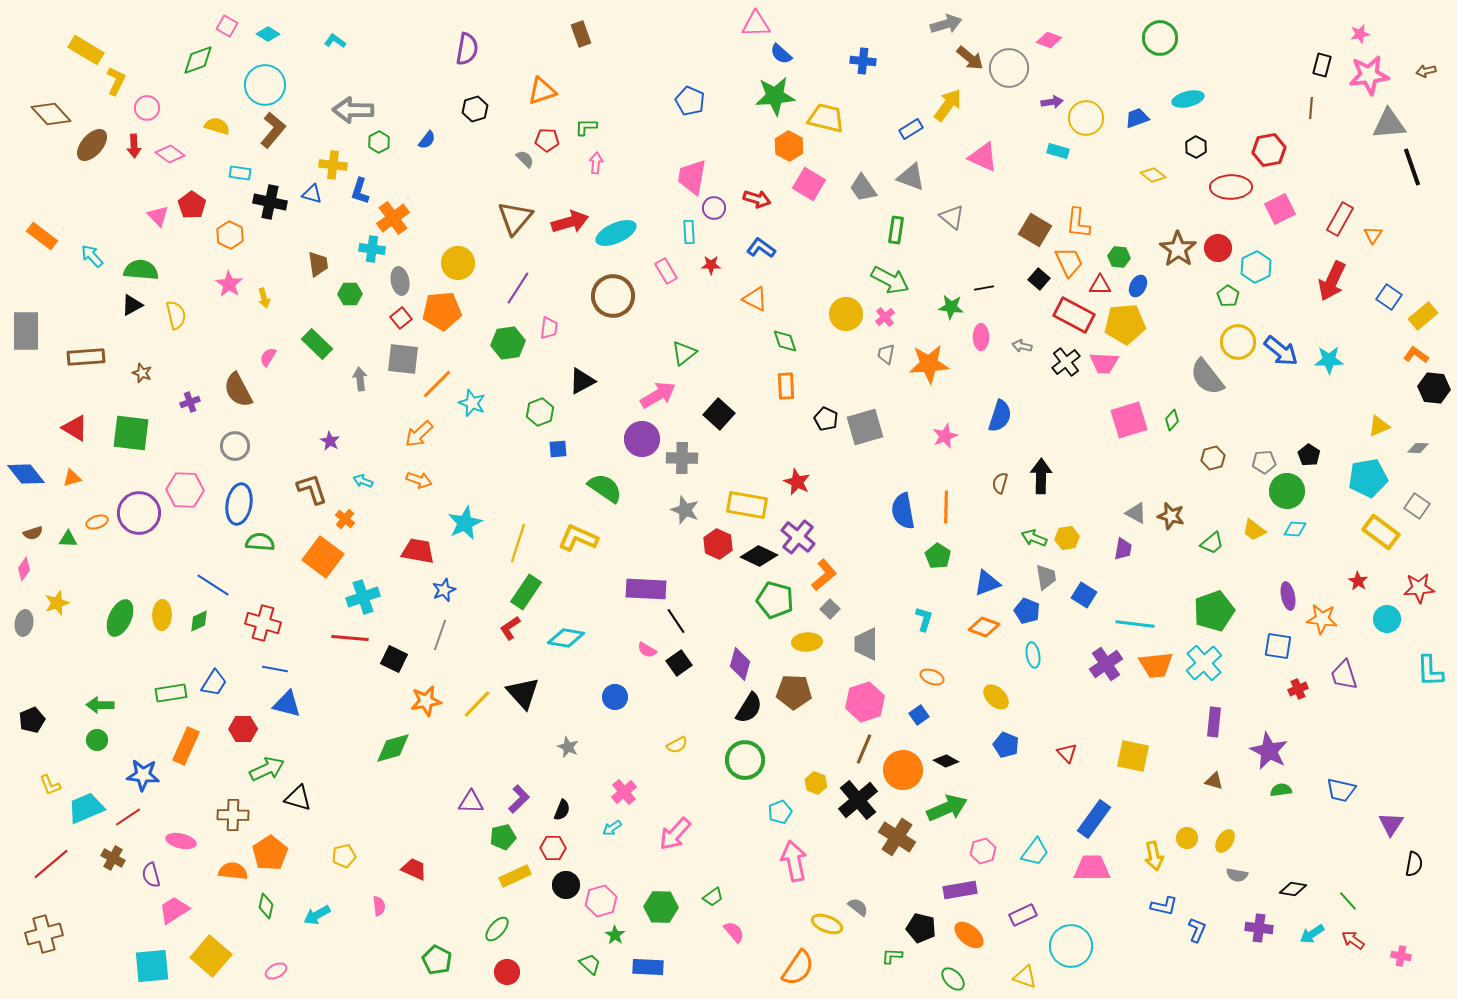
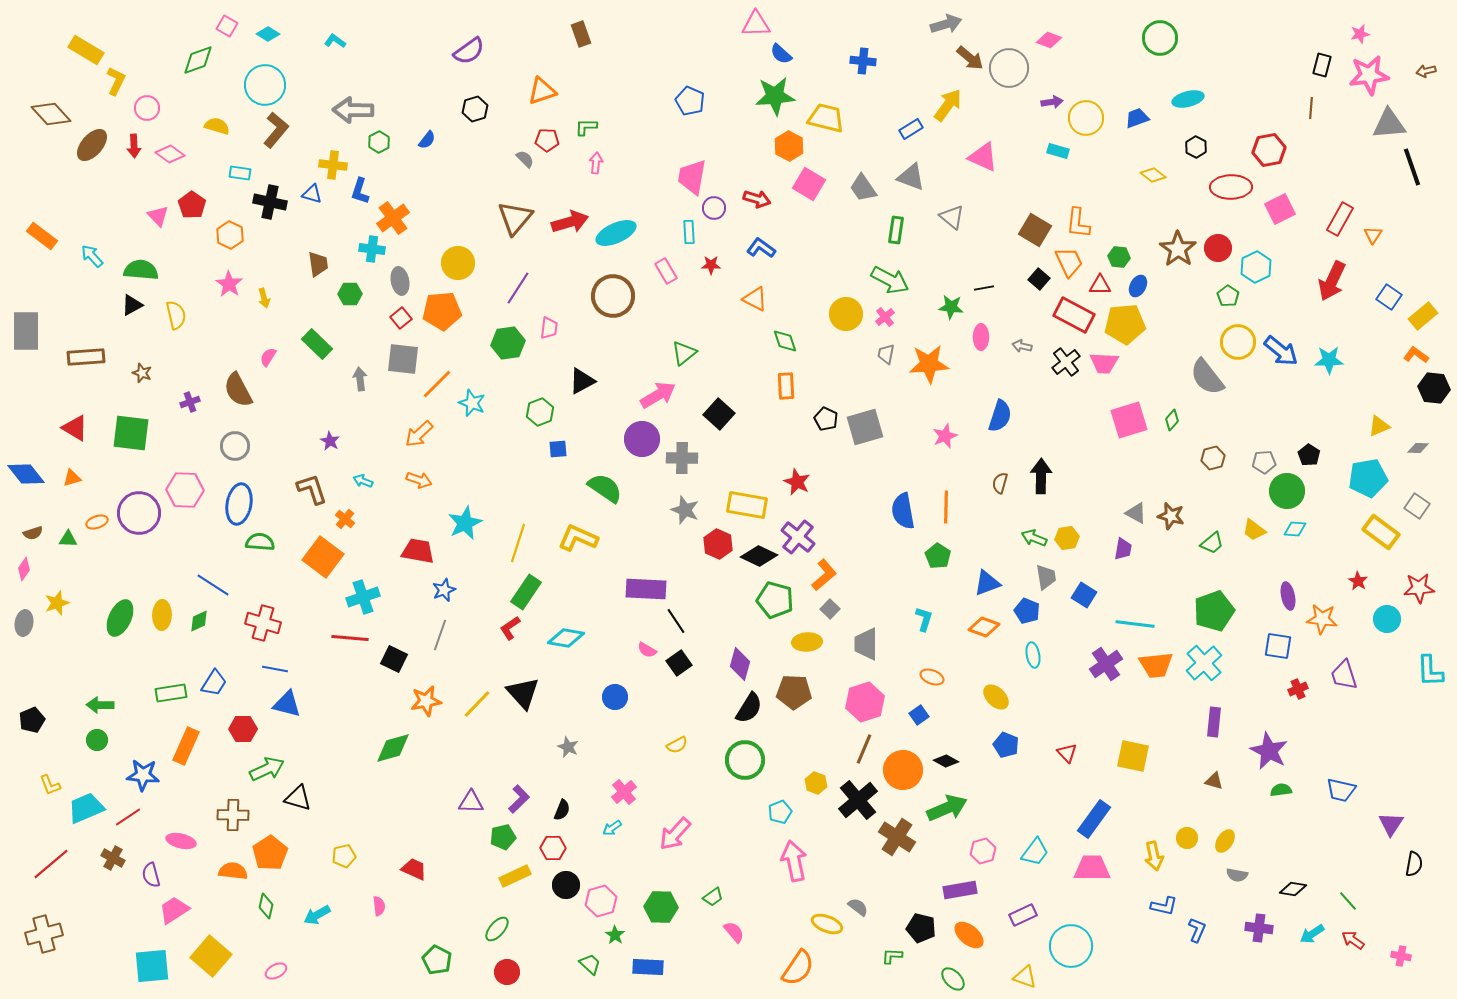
purple semicircle at (467, 49): moved 2 px right, 2 px down; rotated 44 degrees clockwise
brown L-shape at (273, 130): moved 3 px right
